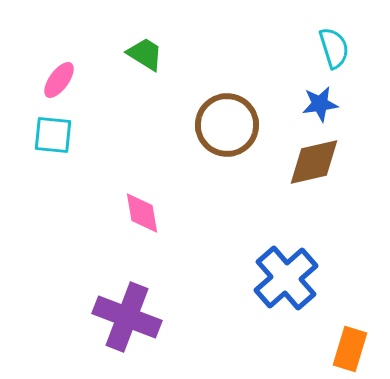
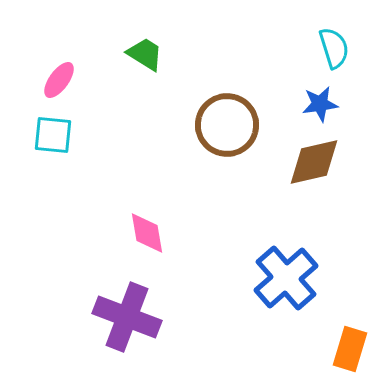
pink diamond: moved 5 px right, 20 px down
